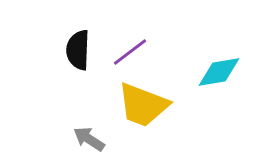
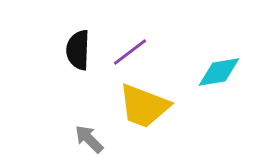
yellow trapezoid: moved 1 px right, 1 px down
gray arrow: rotated 12 degrees clockwise
